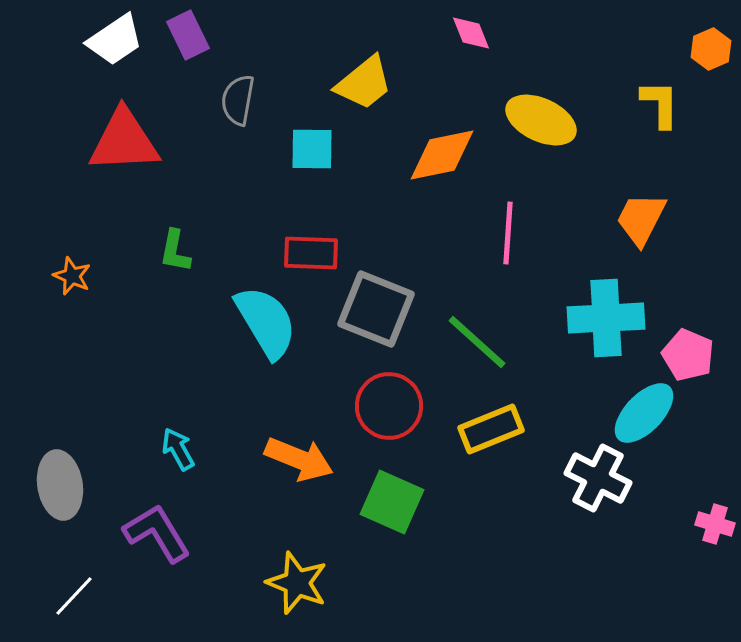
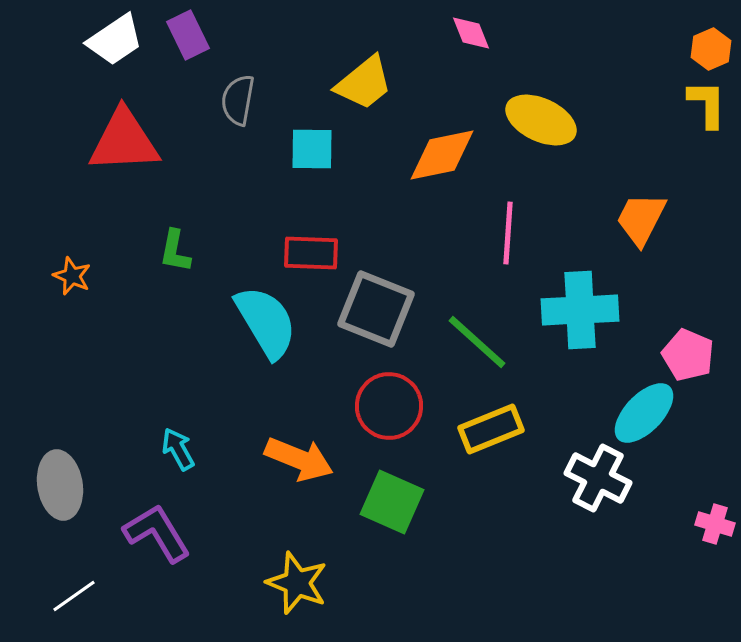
yellow L-shape: moved 47 px right
cyan cross: moved 26 px left, 8 px up
white line: rotated 12 degrees clockwise
